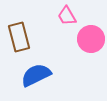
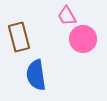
pink circle: moved 8 px left
blue semicircle: rotated 72 degrees counterclockwise
